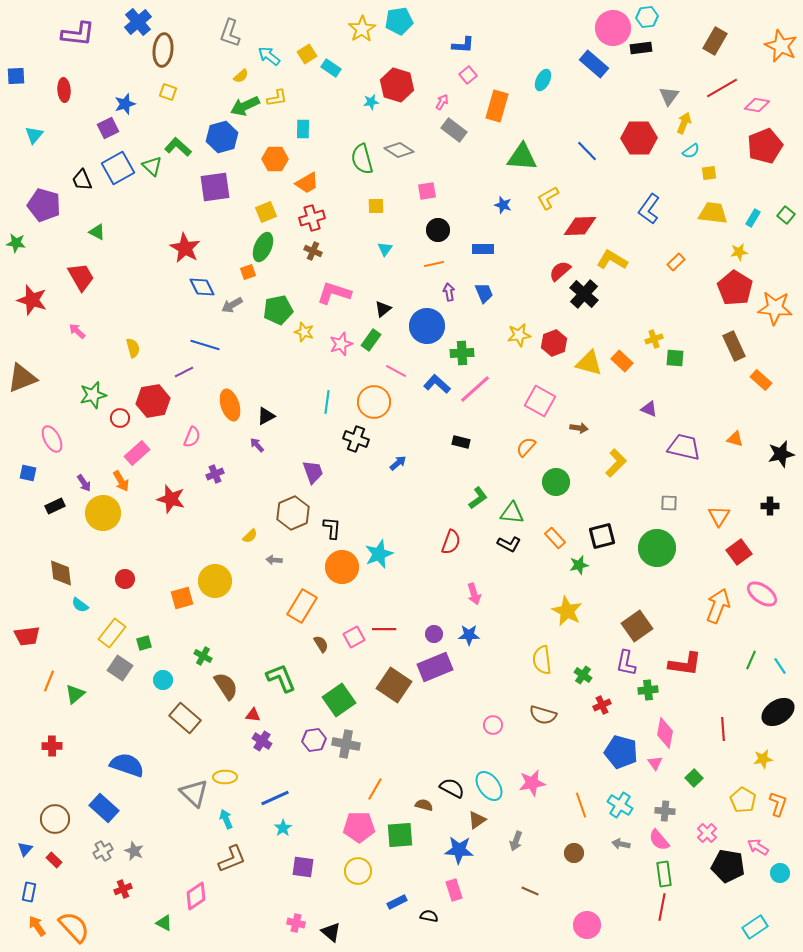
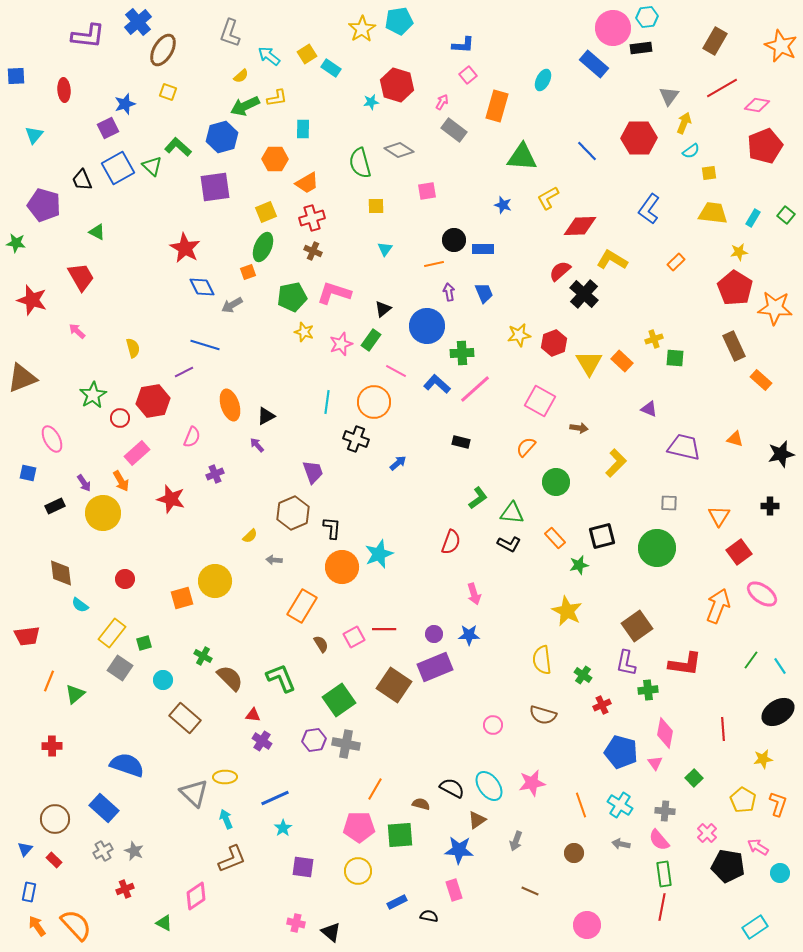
purple L-shape at (78, 34): moved 10 px right, 2 px down
brown ellipse at (163, 50): rotated 24 degrees clockwise
green semicircle at (362, 159): moved 2 px left, 4 px down
black circle at (438, 230): moved 16 px right, 10 px down
green pentagon at (278, 310): moved 14 px right, 13 px up
yellow triangle at (589, 363): rotated 44 degrees clockwise
green star at (93, 395): rotated 16 degrees counterclockwise
green line at (751, 660): rotated 12 degrees clockwise
brown semicircle at (226, 686): moved 4 px right, 8 px up; rotated 12 degrees counterclockwise
brown semicircle at (424, 805): moved 3 px left, 1 px up
red cross at (123, 889): moved 2 px right
orange semicircle at (74, 927): moved 2 px right, 2 px up
